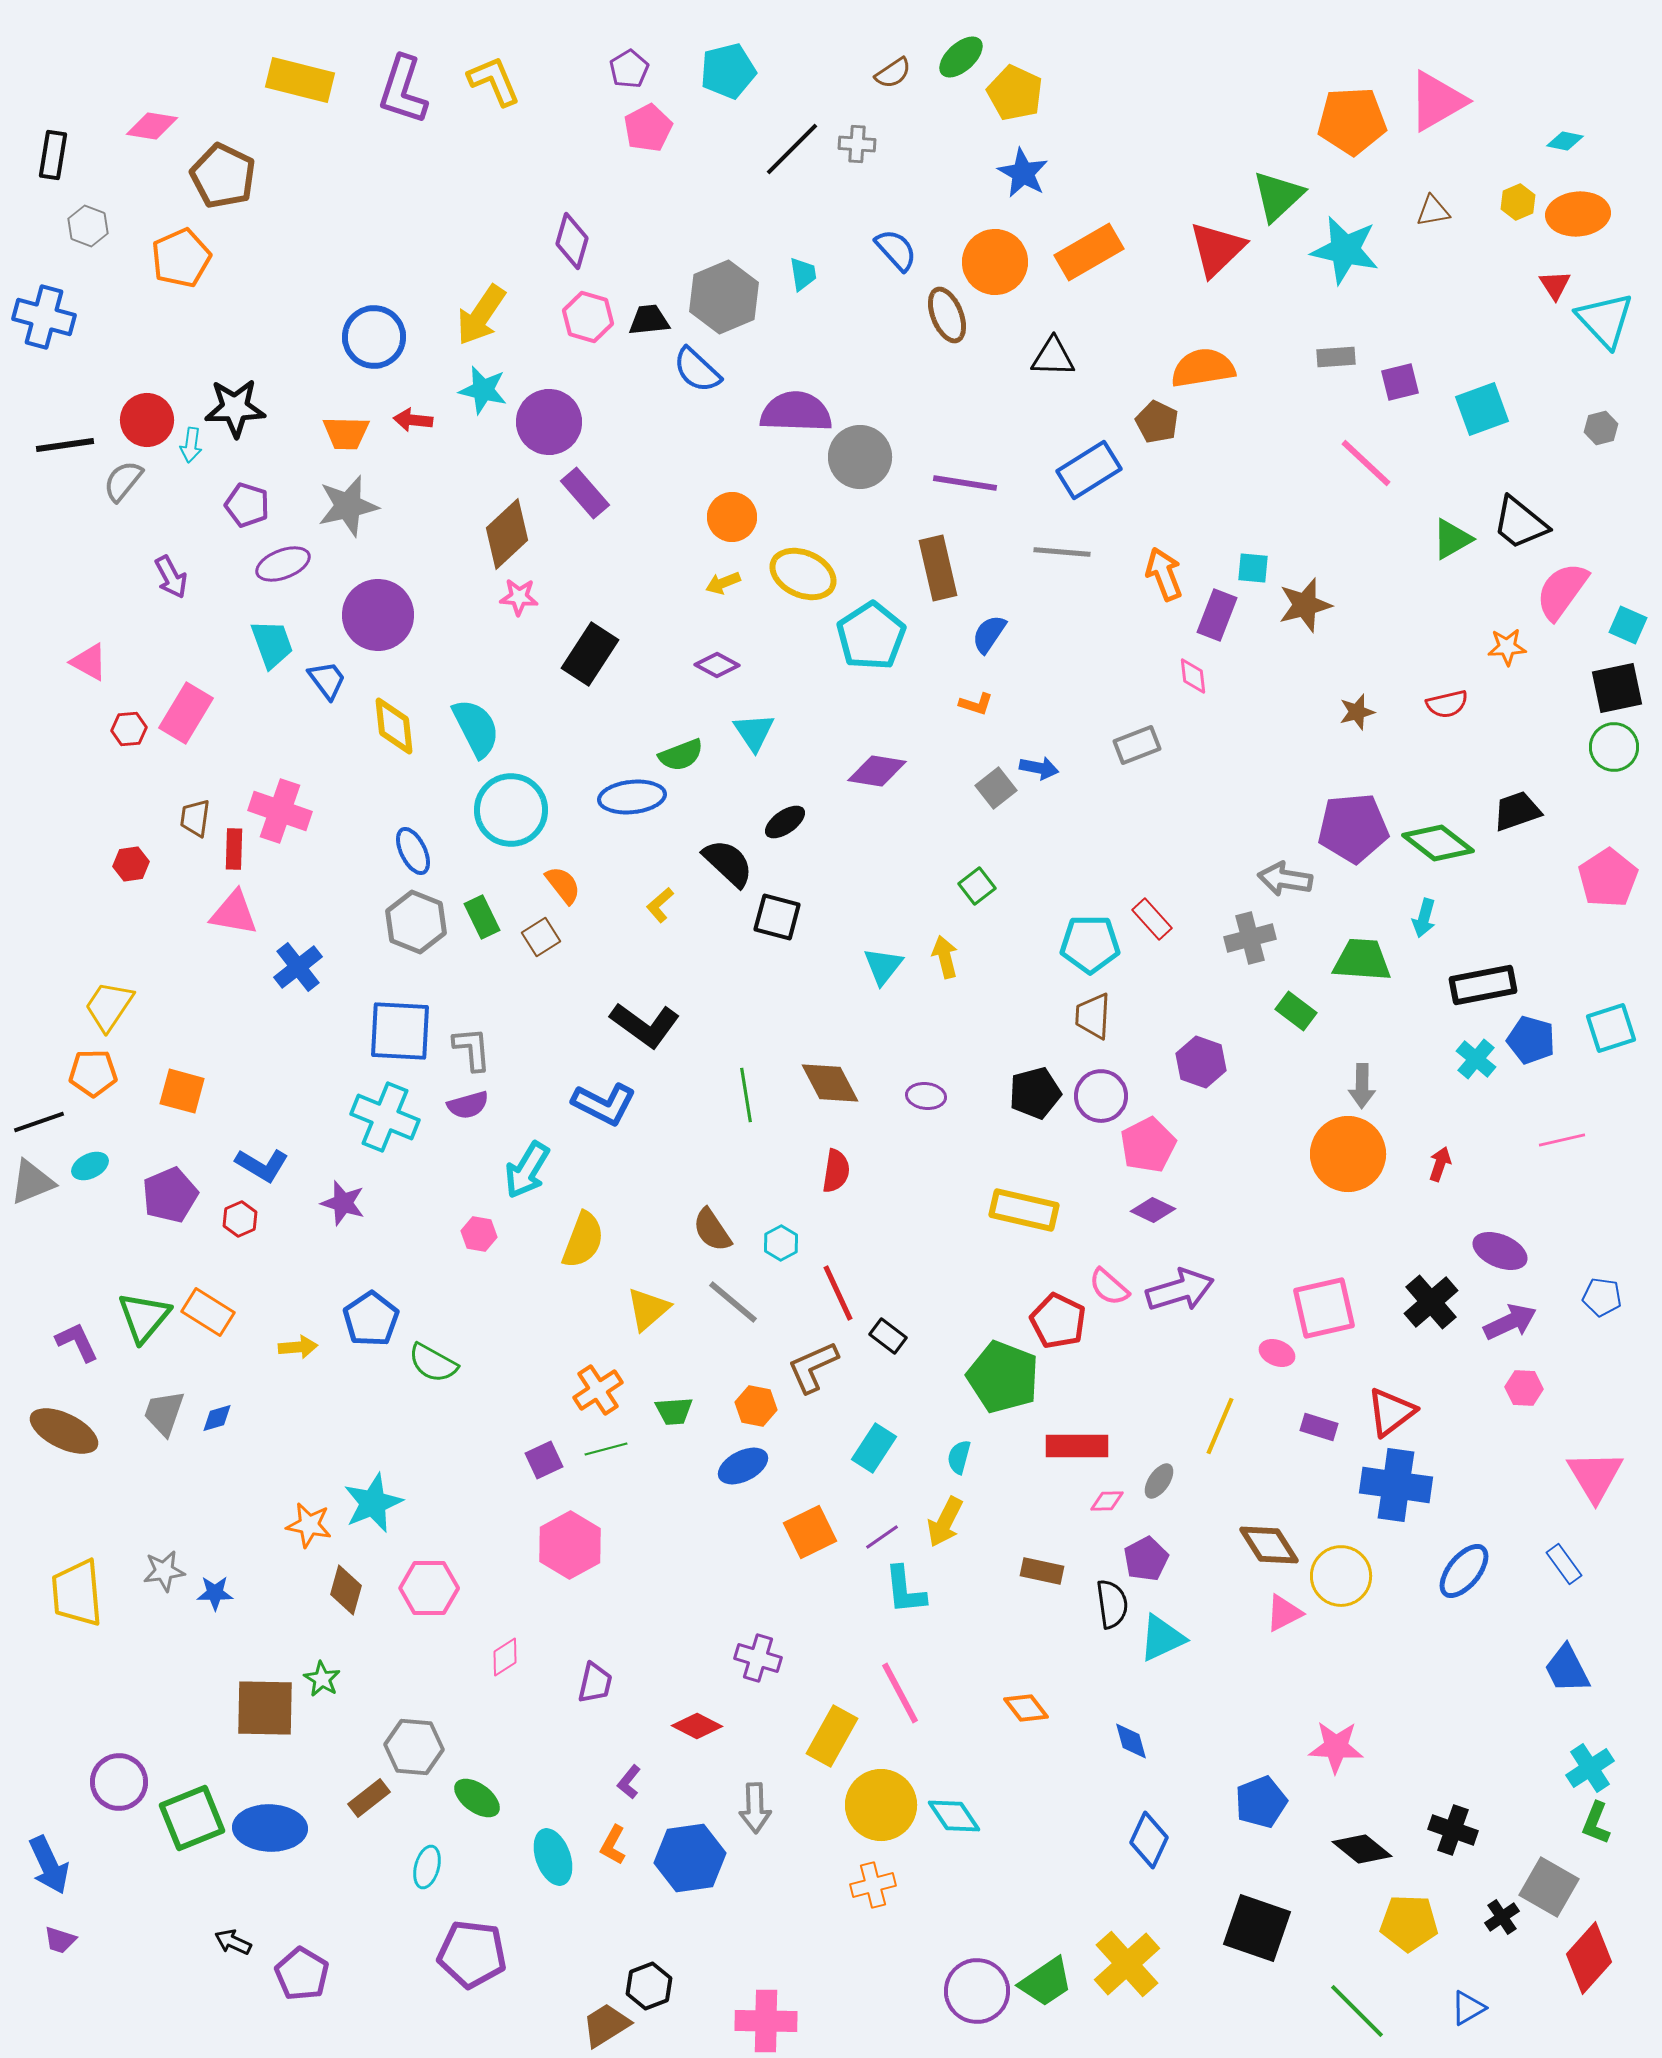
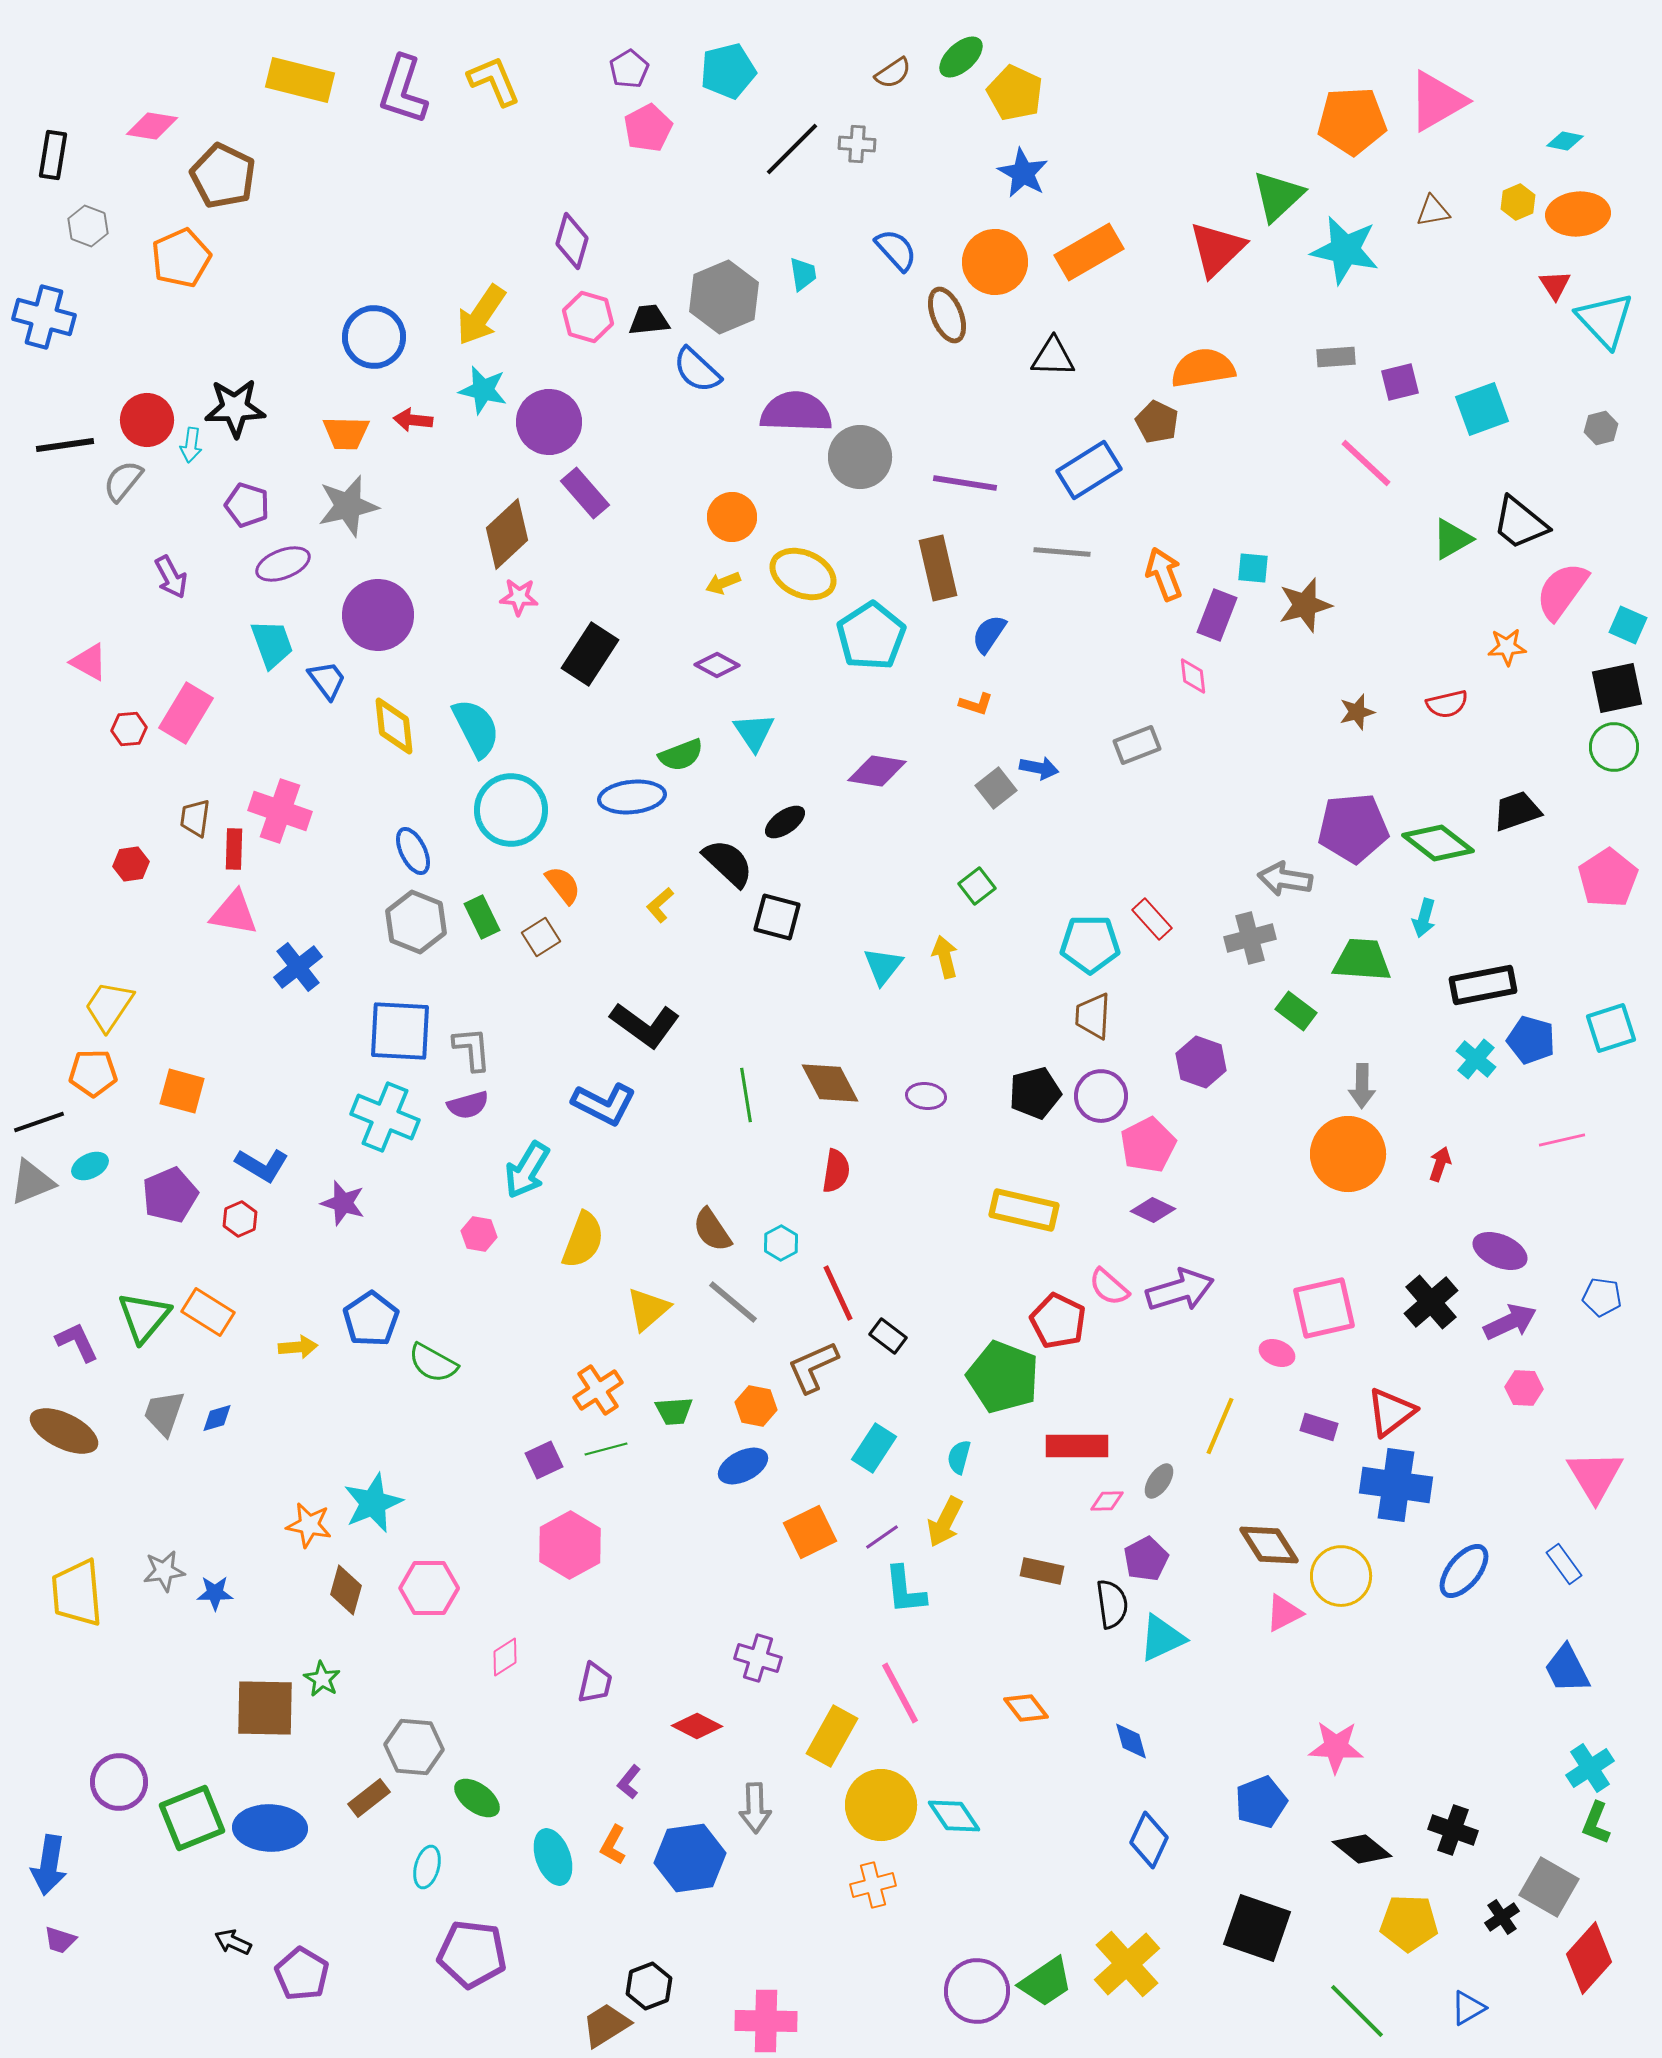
blue arrow at (49, 1865): rotated 34 degrees clockwise
